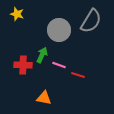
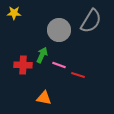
yellow star: moved 3 px left, 1 px up; rotated 16 degrees counterclockwise
